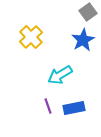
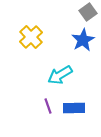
blue rectangle: rotated 10 degrees clockwise
